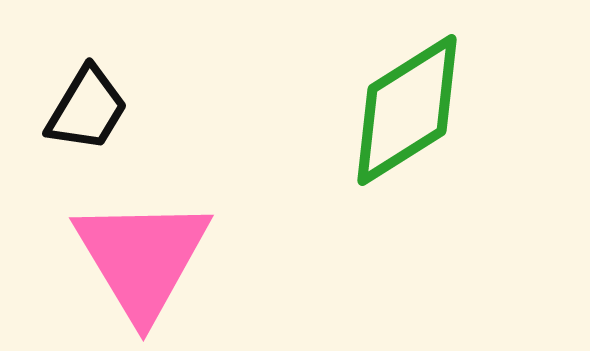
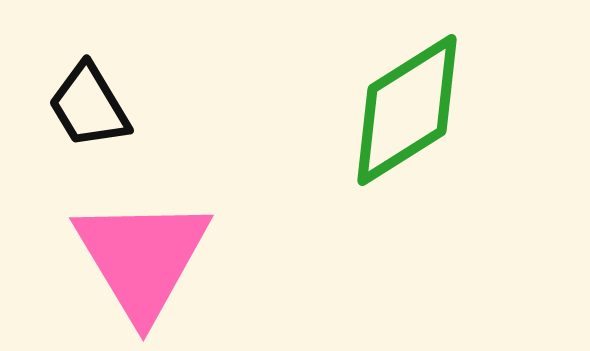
black trapezoid: moved 2 px right, 3 px up; rotated 118 degrees clockwise
